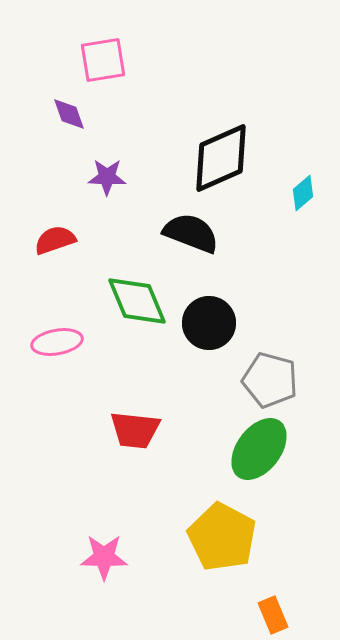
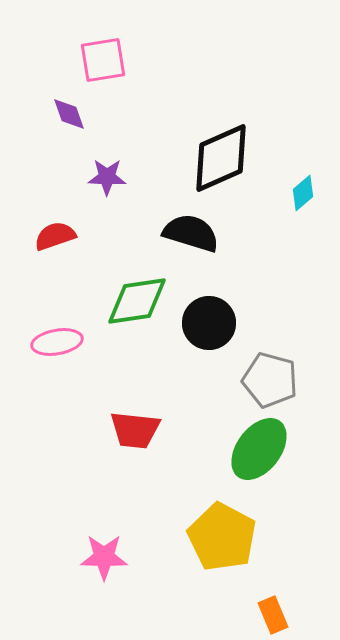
black semicircle: rotated 4 degrees counterclockwise
red semicircle: moved 4 px up
green diamond: rotated 76 degrees counterclockwise
